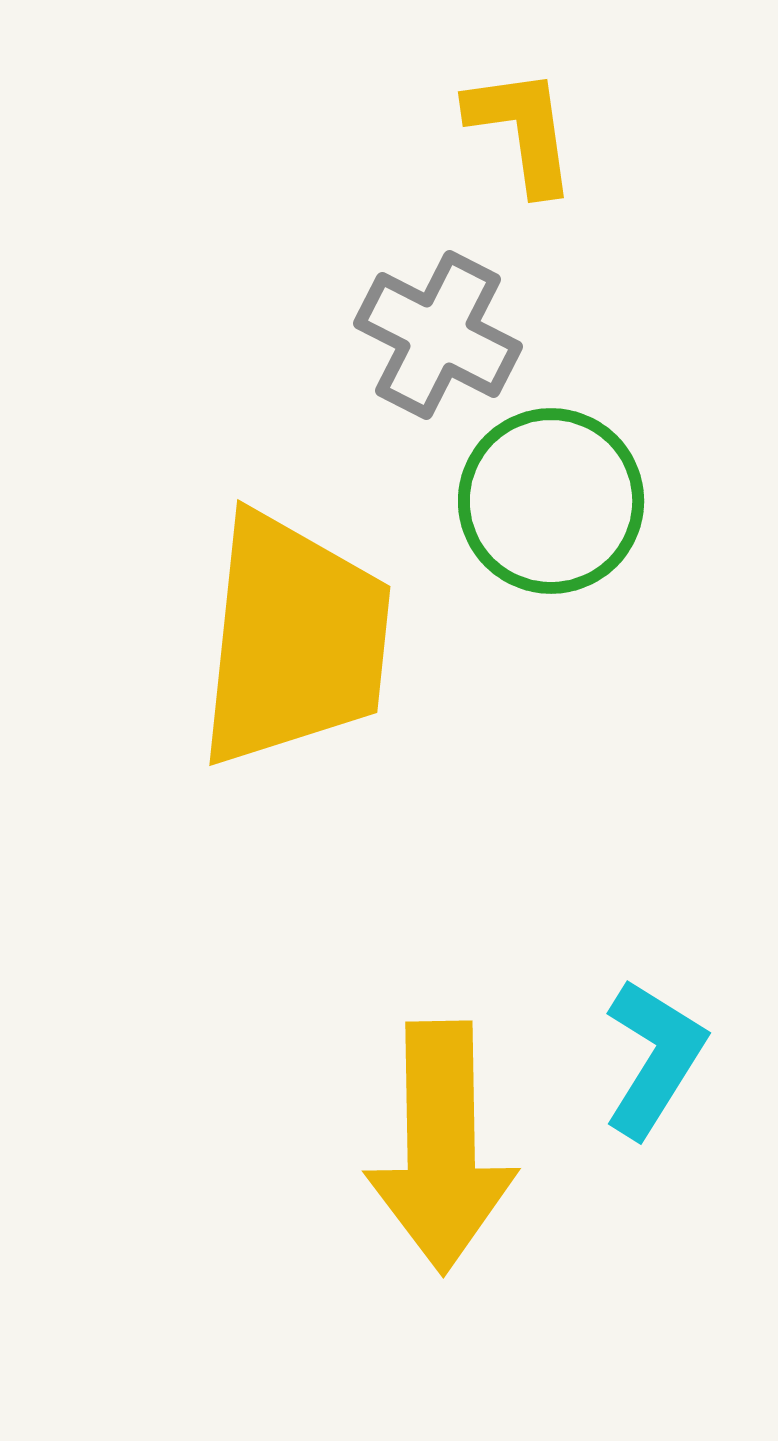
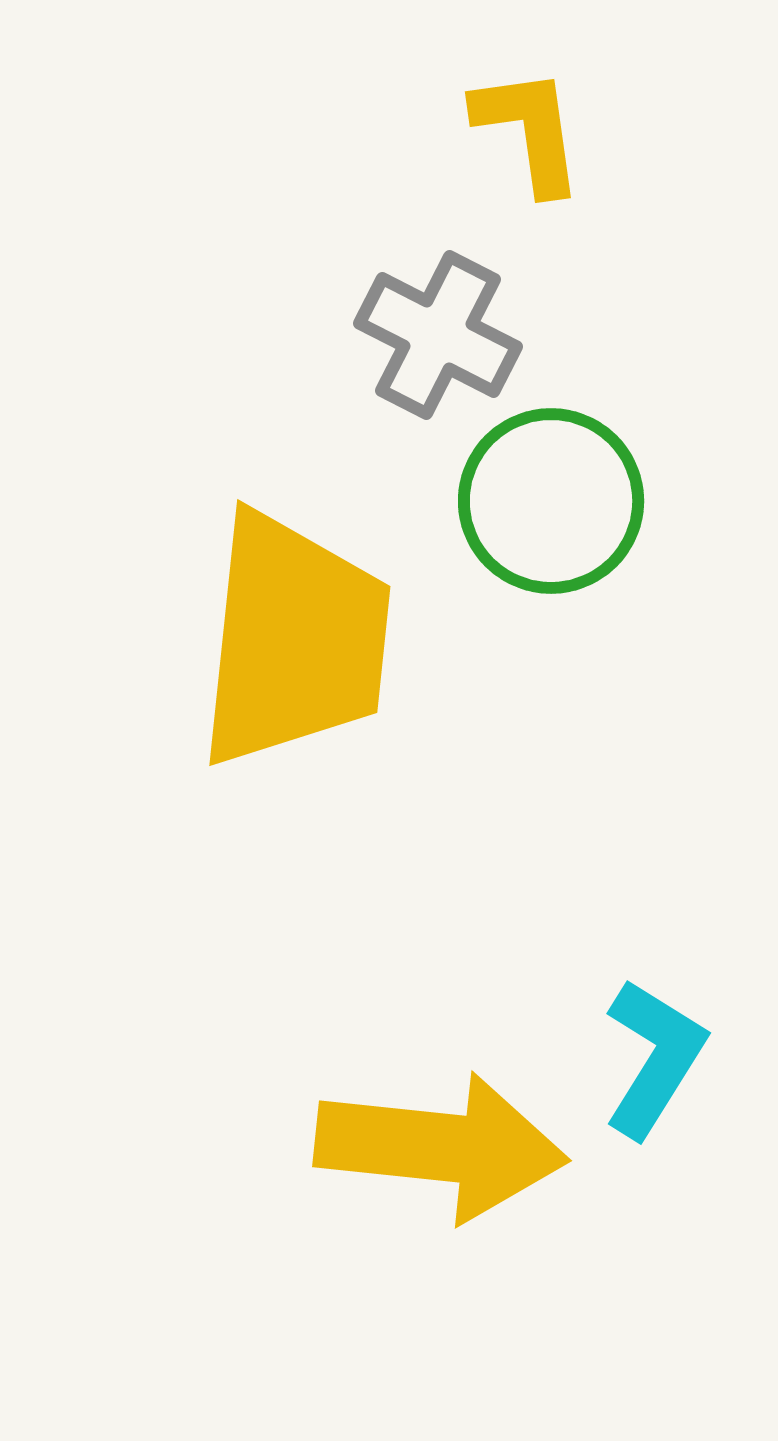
yellow L-shape: moved 7 px right
yellow arrow: rotated 83 degrees counterclockwise
